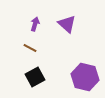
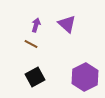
purple arrow: moved 1 px right, 1 px down
brown line: moved 1 px right, 4 px up
purple hexagon: rotated 20 degrees clockwise
